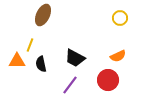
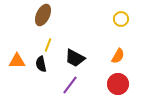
yellow circle: moved 1 px right, 1 px down
yellow line: moved 18 px right
orange semicircle: rotated 35 degrees counterclockwise
red circle: moved 10 px right, 4 px down
